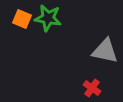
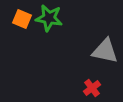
green star: moved 1 px right
red cross: rotated 18 degrees clockwise
